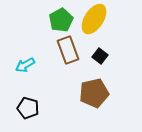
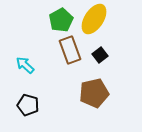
brown rectangle: moved 2 px right
black square: moved 1 px up; rotated 14 degrees clockwise
cyan arrow: rotated 72 degrees clockwise
black pentagon: moved 3 px up
